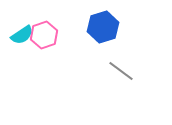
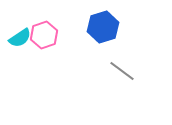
cyan semicircle: moved 2 px left, 3 px down
gray line: moved 1 px right
